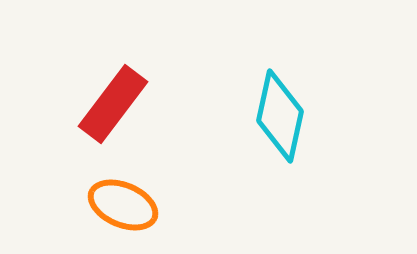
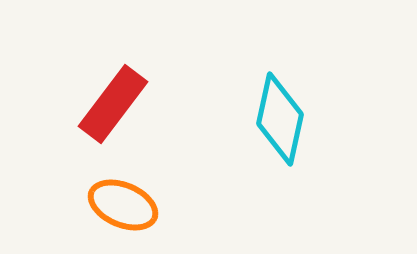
cyan diamond: moved 3 px down
